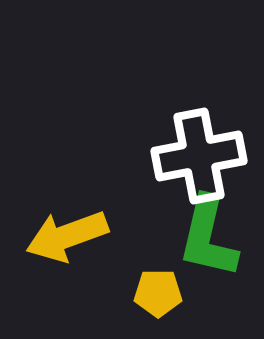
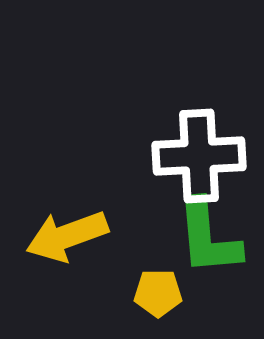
white cross: rotated 8 degrees clockwise
green L-shape: rotated 18 degrees counterclockwise
